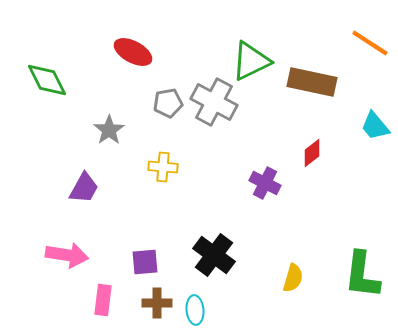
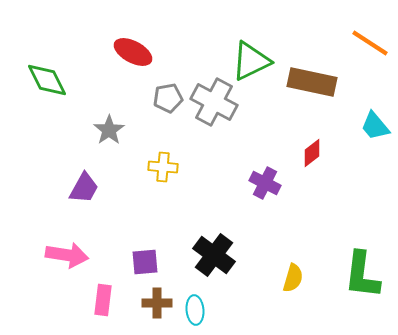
gray pentagon: moved 5 px up
